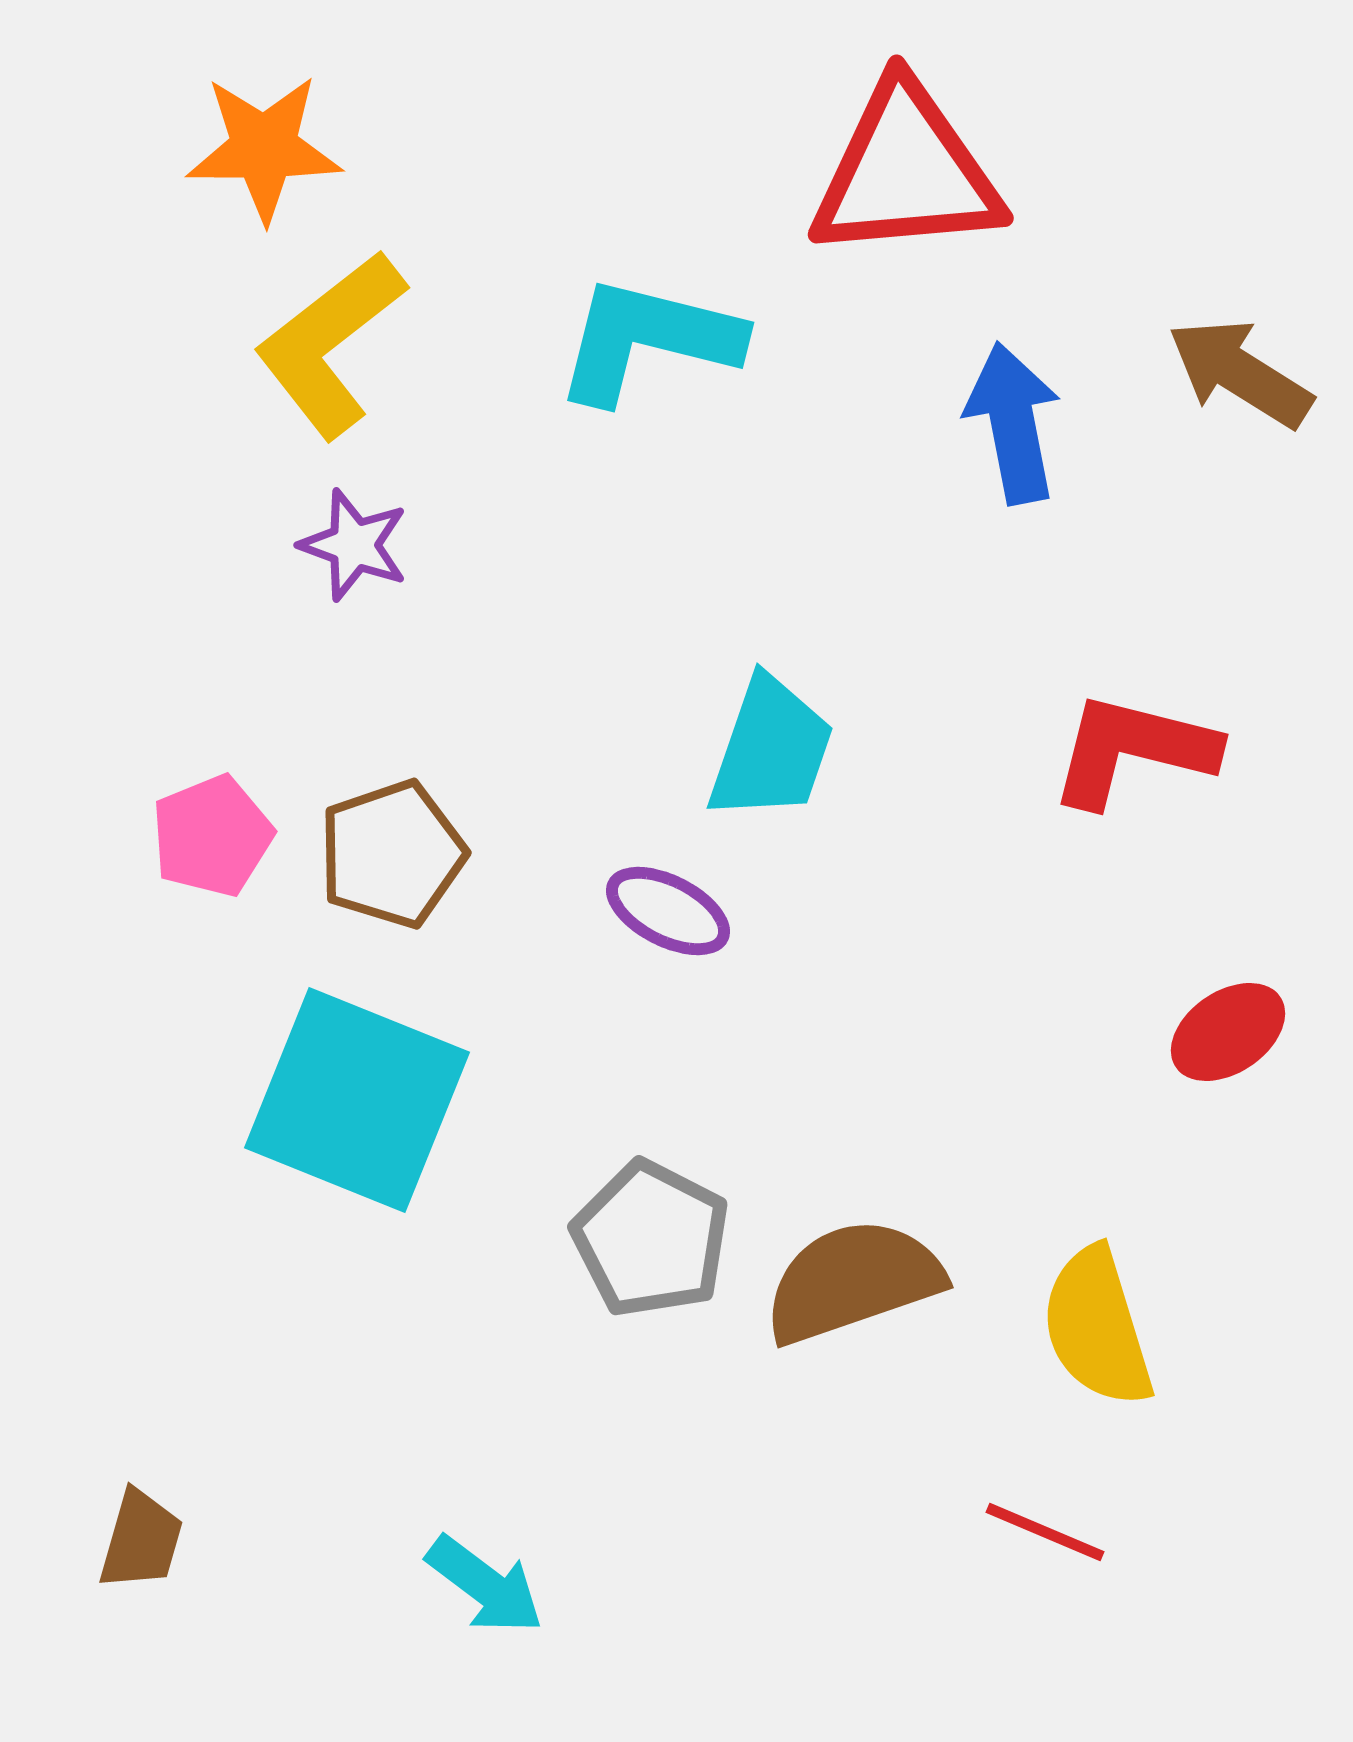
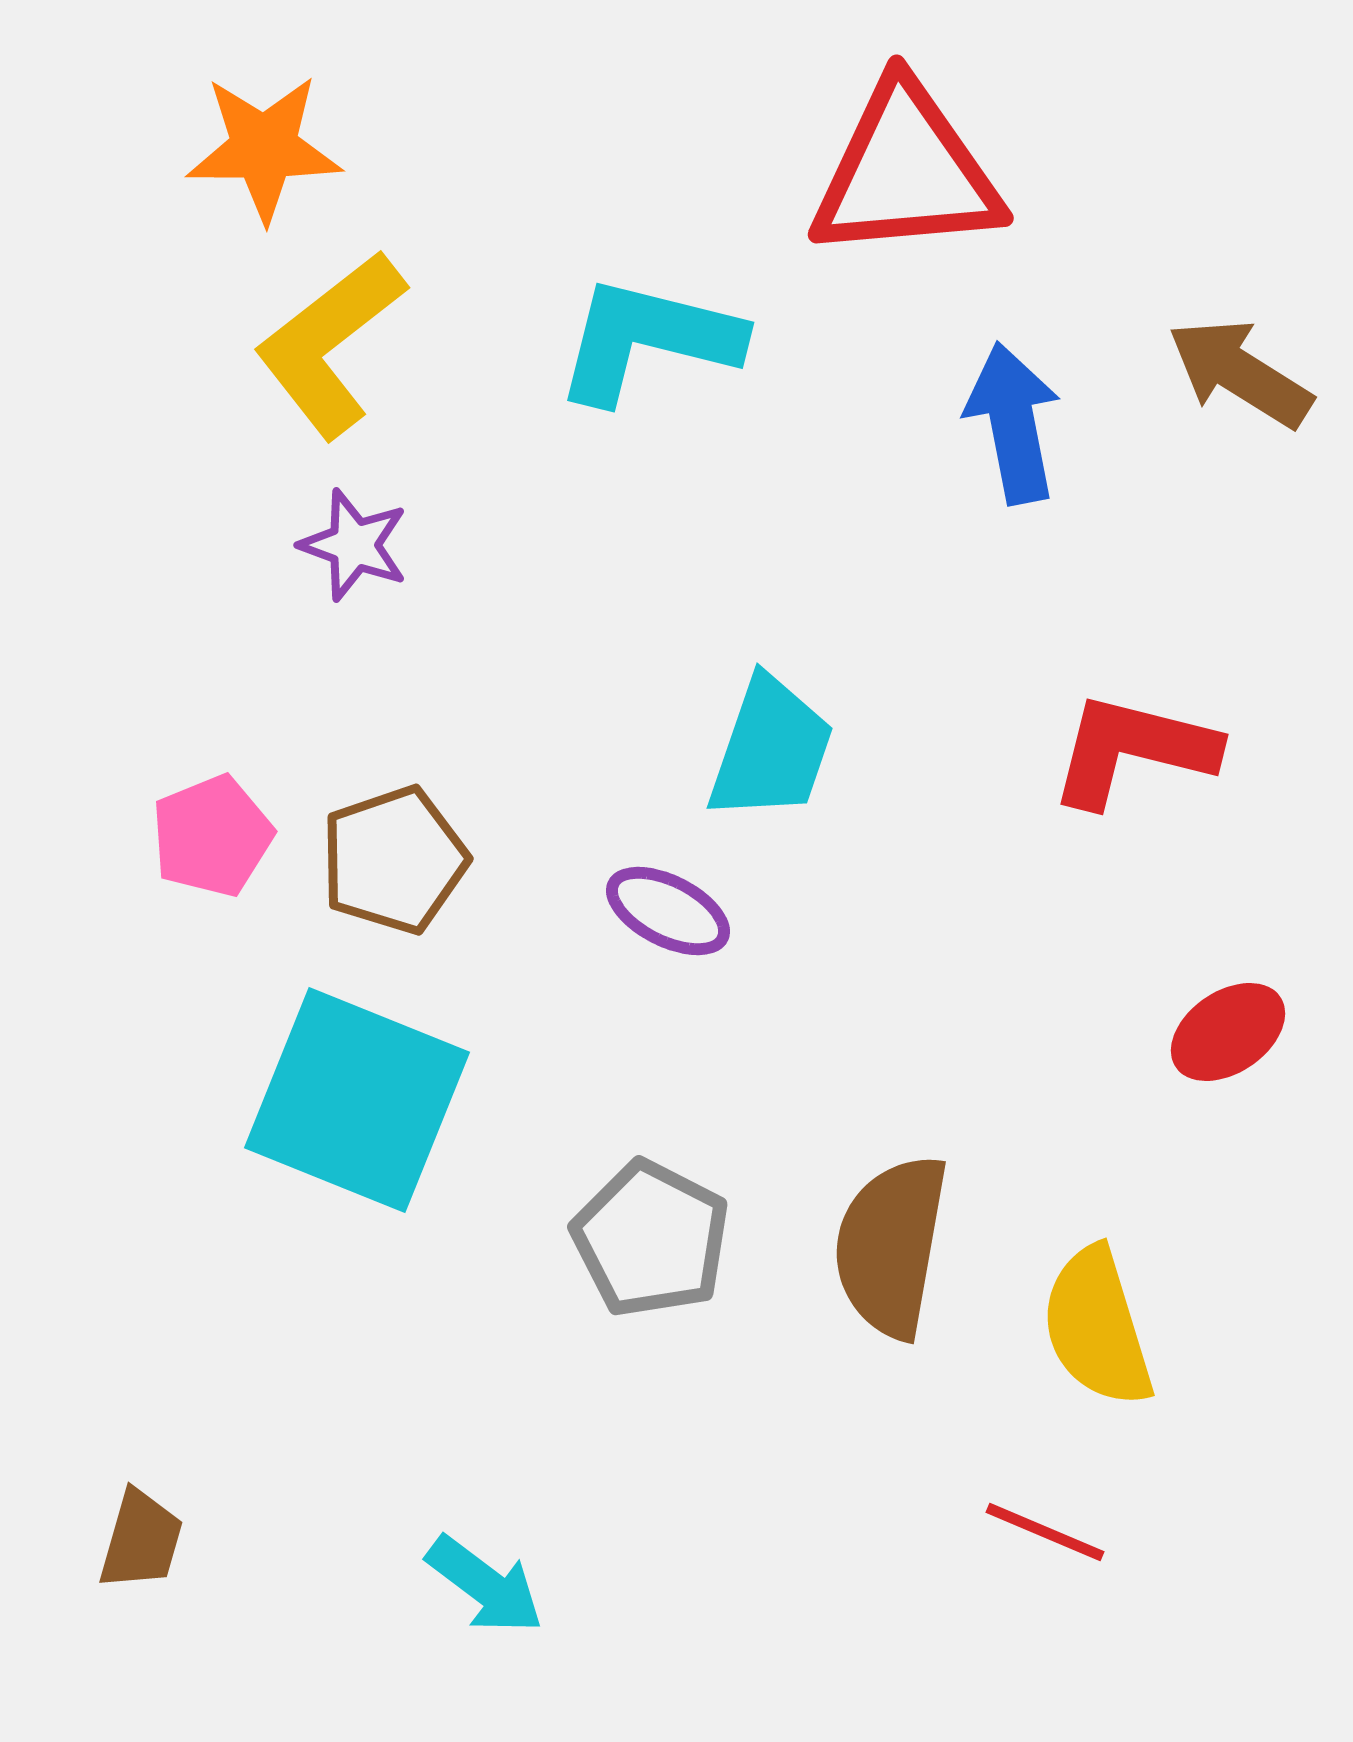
brown pentagon: moved 2 px right, 6 px down
brown semicircle: moved 38 px right, 35 px up; rotated 61 degrees counterclockwise
